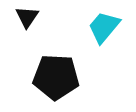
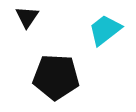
cyan trapezoid: moved 1 px right, 3 px down; rotated 12 degrees clockwise
